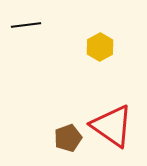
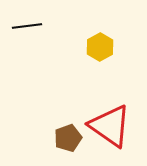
black line: moved 1 px right, 1 px down
red triangle: moved 2 px left
